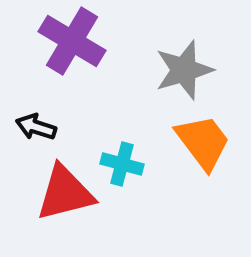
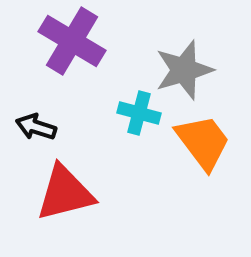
cyan cross: moved 17 px right, 51 px up
